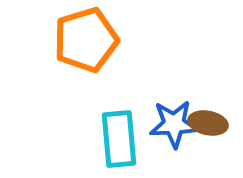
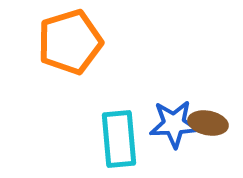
orange pentagon: moved 16 px left, 2 px down
